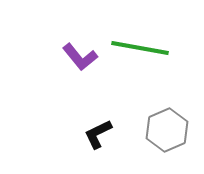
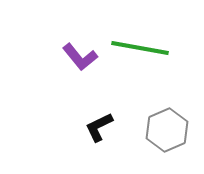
black L-shape: moved 1 px right, 7 px up
